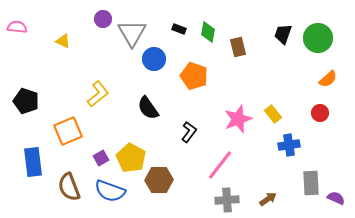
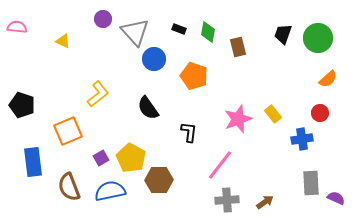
gray triangle: moved 3 px right, 1 px up; rotated 12 degrees counterclockwise
black pentagon: moved 4 px left, 4 px down
black L-shape: rotated 30 degrees counterclockwise
blue cross: moved 13 px right, 6 px up
blue semicircle: rotated 148 degrees clockwise
brown arrow: moved 3 px left, 3 px down
